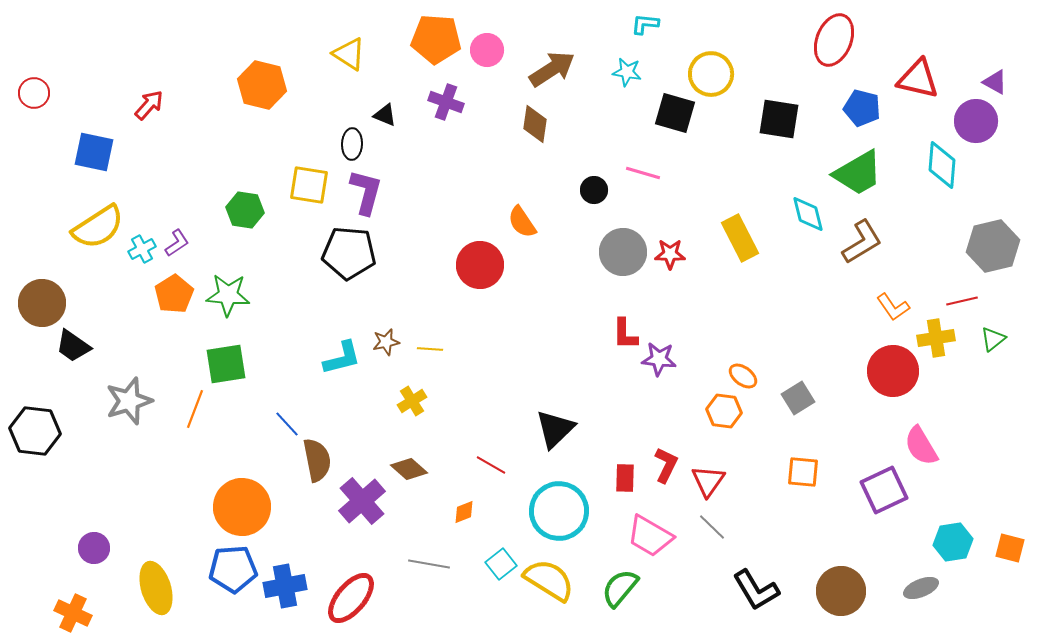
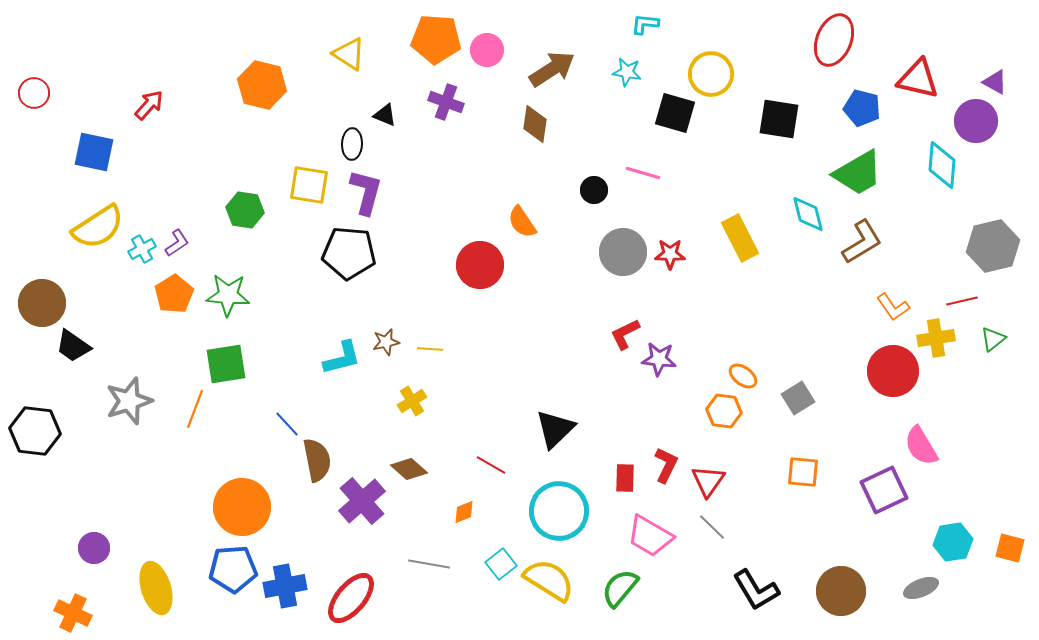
red L-shape at (625, 334): rotated 64 degrees clockwise
